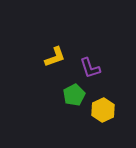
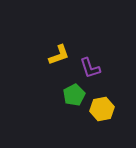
yellow L-shape: moved 4 px right, 2 px up
yellow hexagon: moved 1 px left, 1 px up; rotated 15 degrees clockwise
